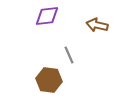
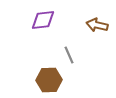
purple diamond: moved 4 px left, 4 px down
brown hexagon: rotated 10 degrees counterclockwise
